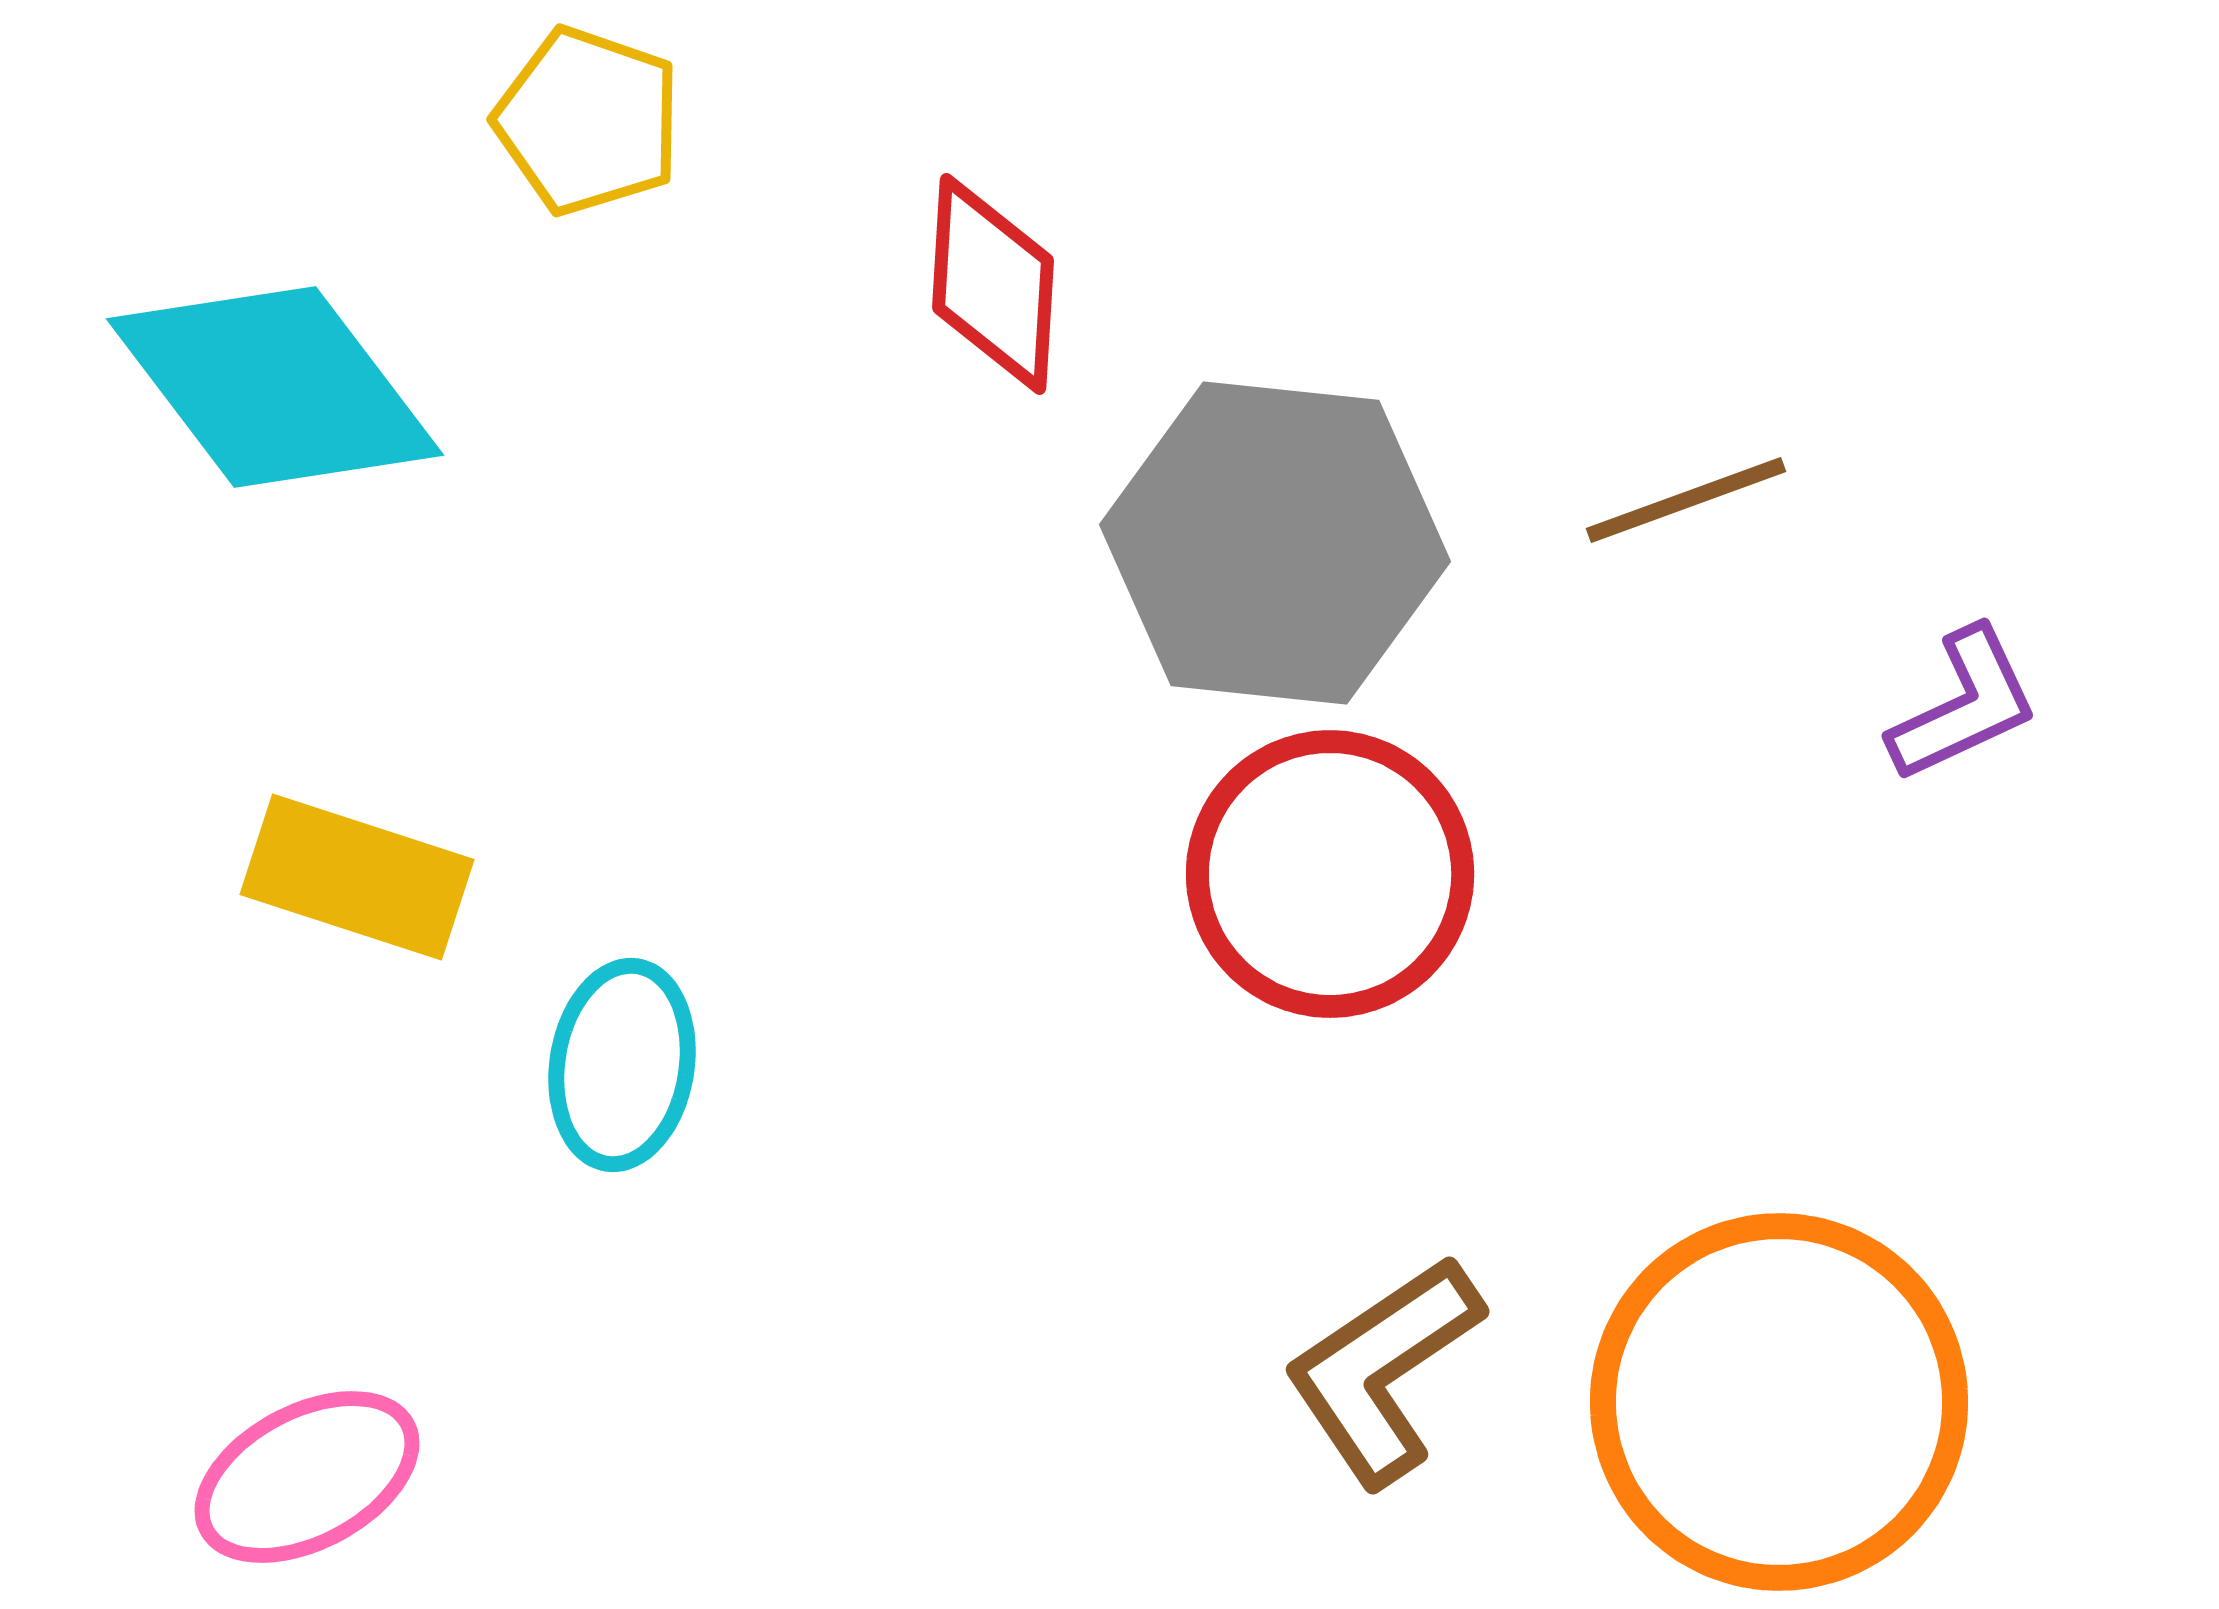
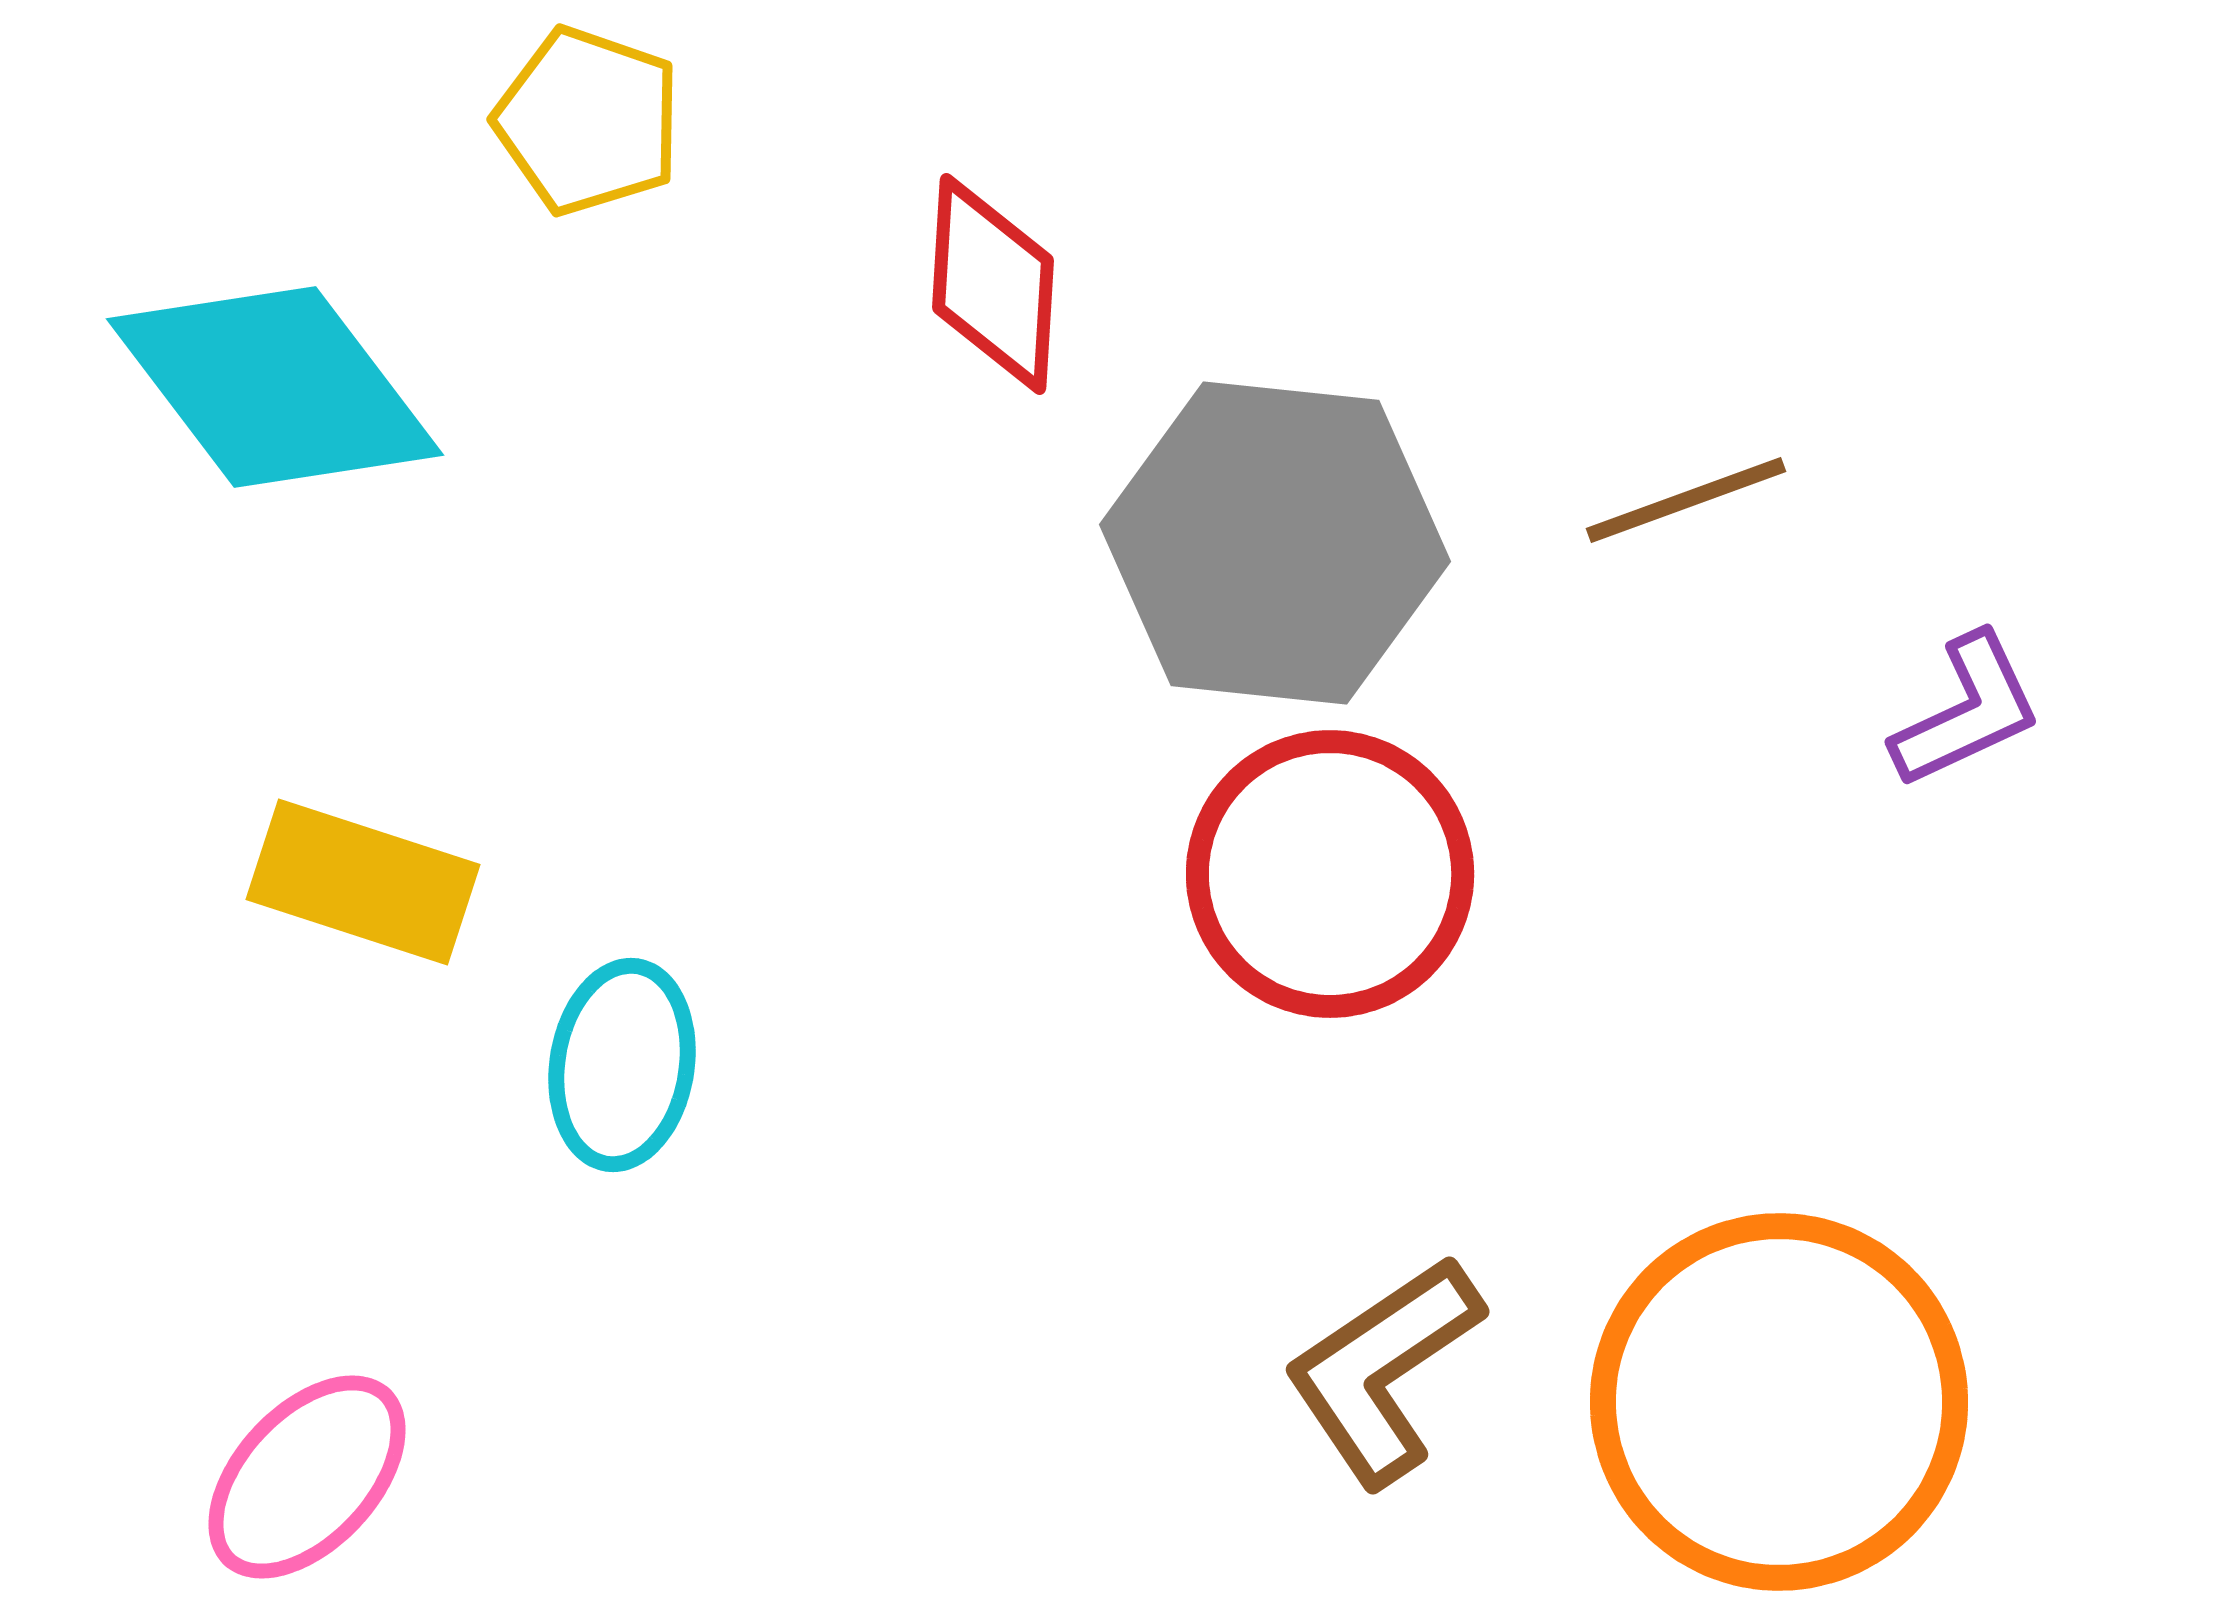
purple L-shape: moved 3 px right, 6 px down
yellow rectangle: moved 6 px right, 5 px down
pink ellipse: rotated 19 degrees counterclockwise
